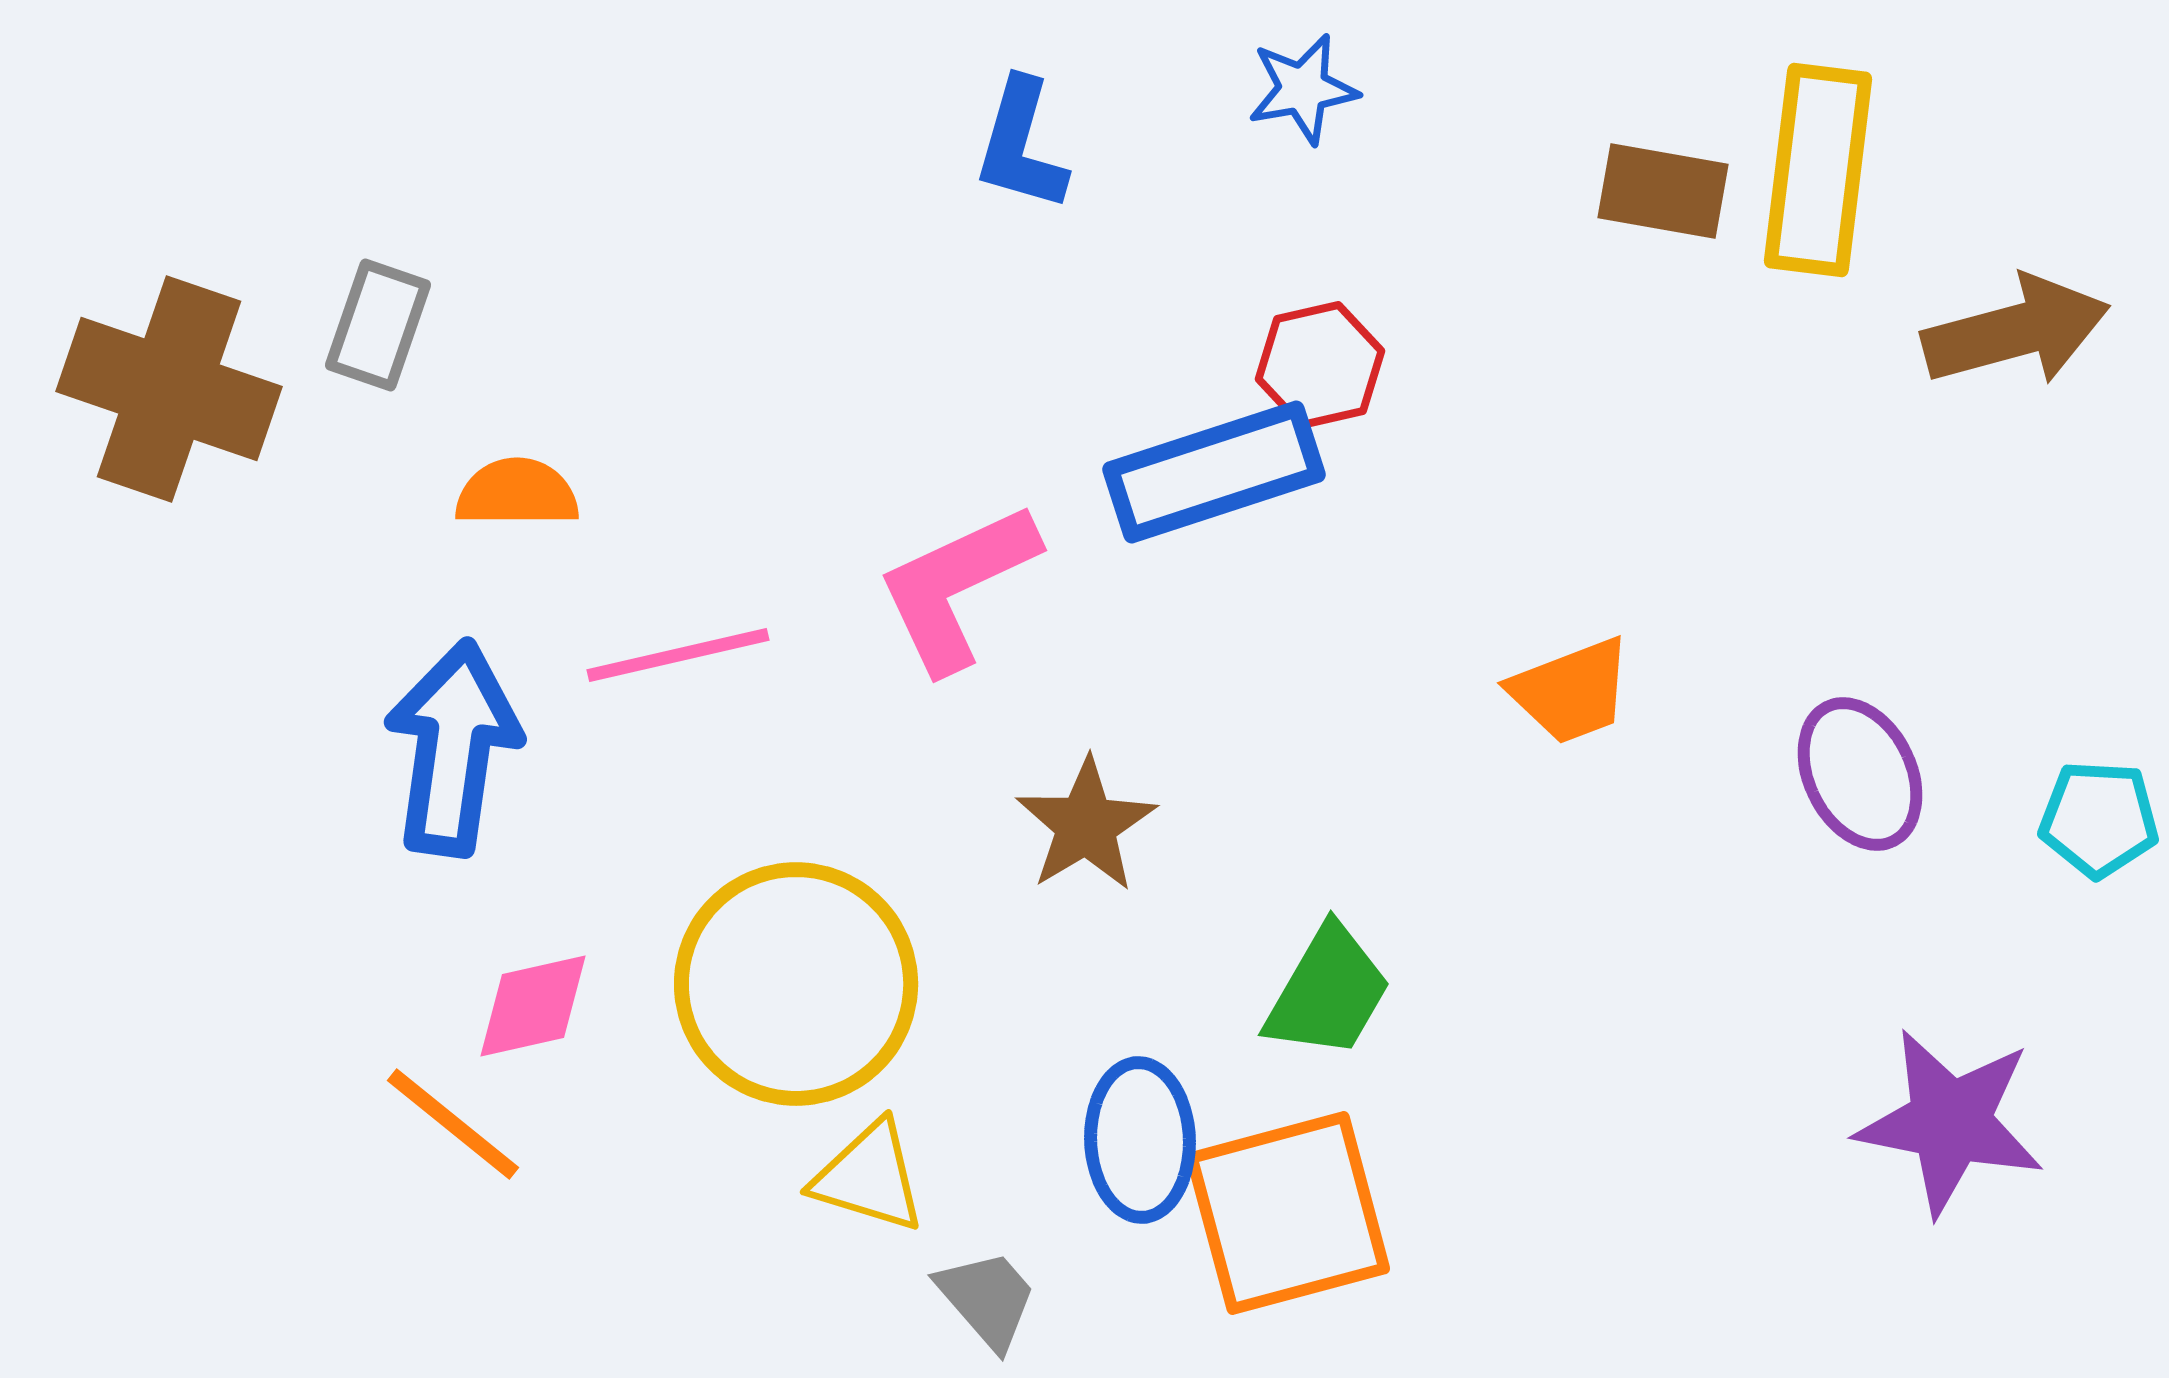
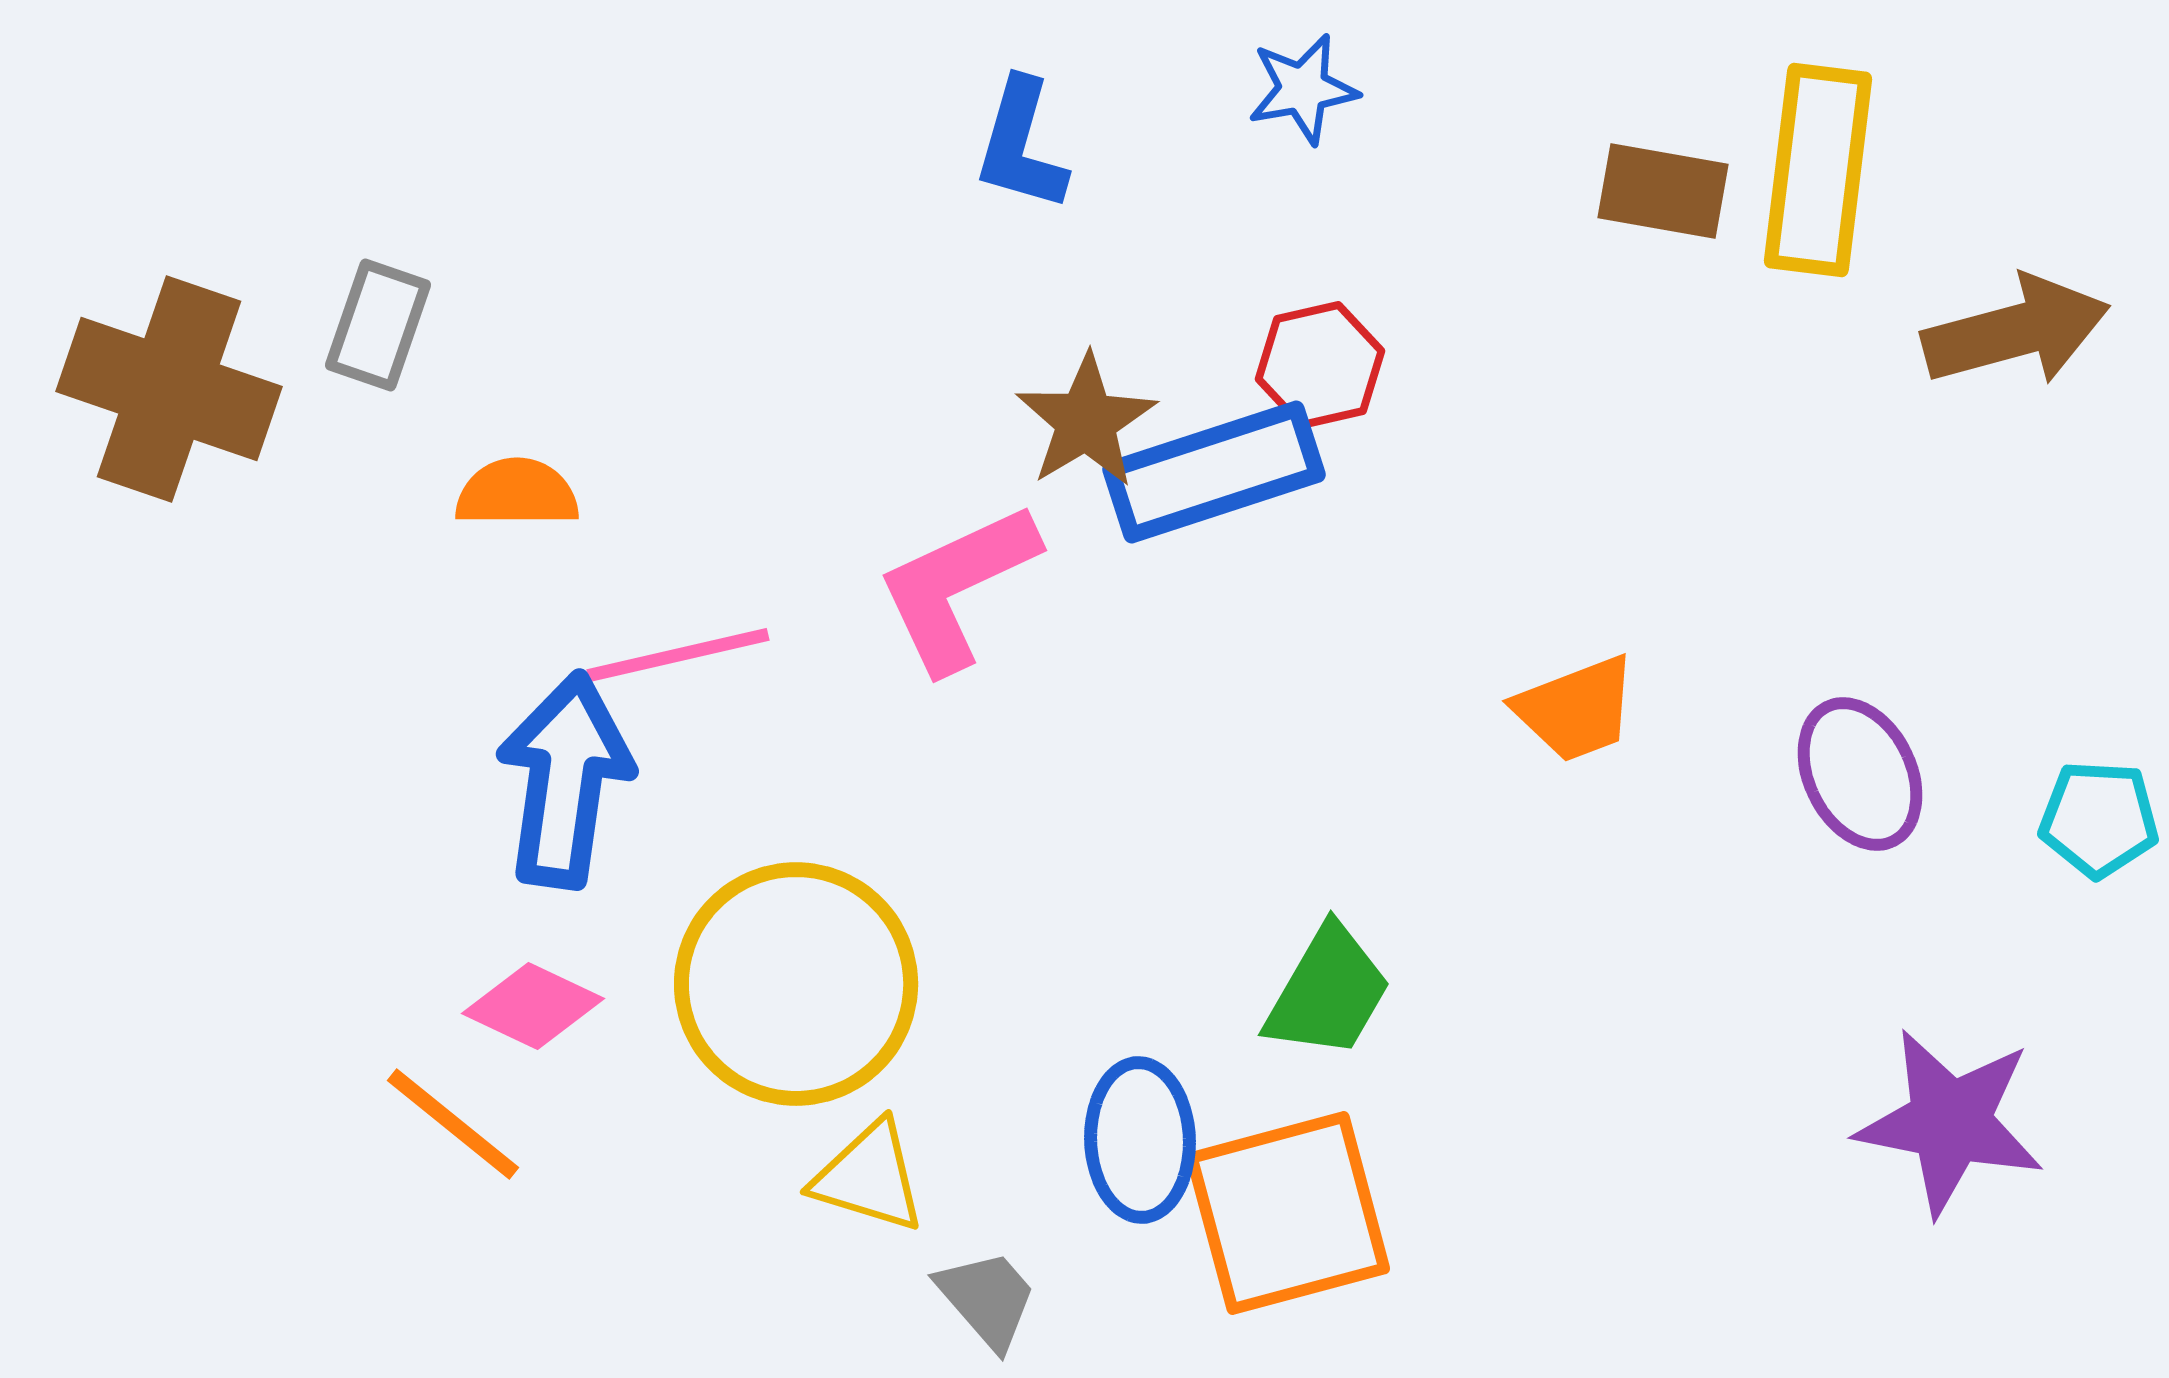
orange trapezoid: moved 5 px right, 18 px down
blue arrow: moved 112 px right, 32 px down
brown star: moved 404 px up
pink diamond: rotated 38 degrees clockwise
